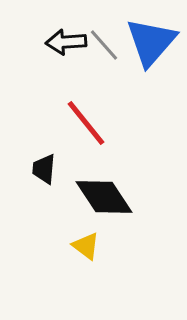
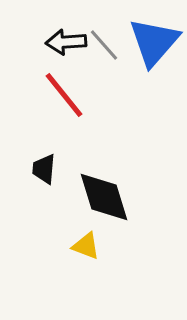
blue triangle: moved 3 px right
red line: moved 22 px left, 28 px up
black diamond: rotated 16 degrees clockwise
yellow triangle: rotated 16 degrees counterclockwise
